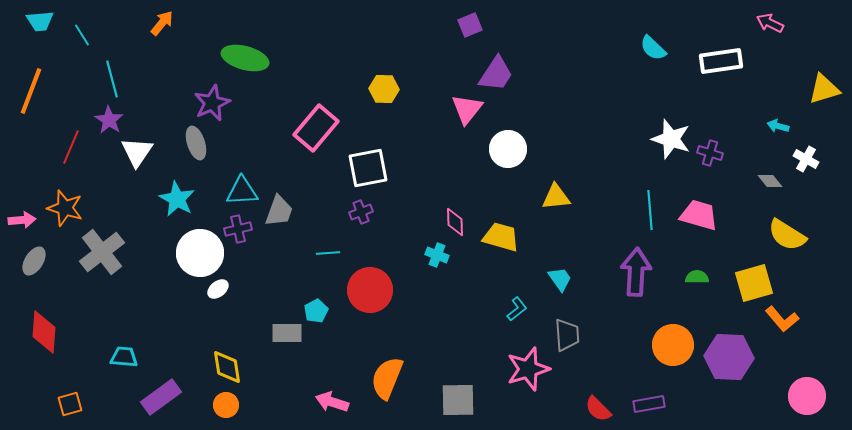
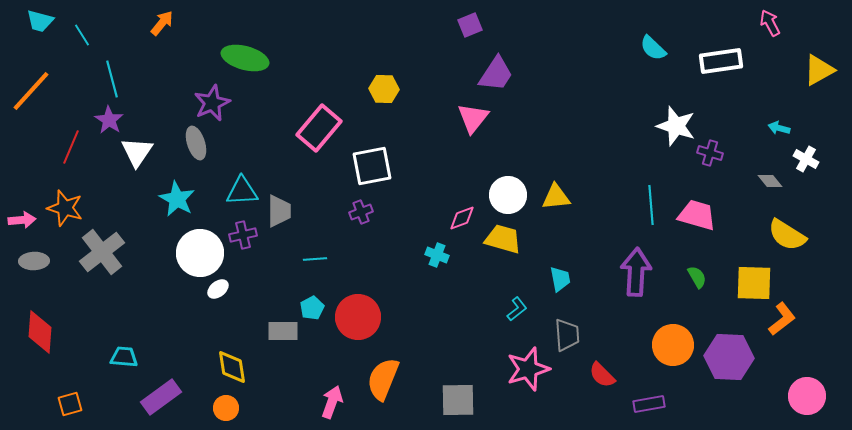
cyan trapezoid at (40, 21): rotated 20 degrees clockwise
pink arrow at (770, 23): rotated 36 degrees clockwise
yellow triangle at (824, 89): moved 5 px left, 19 px up; rotated 12 degrees counterclockwise
orange line at (31, 91): rotated 21 degrees clockwise
pink triangle at (467, 109): moved 6 px right, 9 px down
cyan arrow at (778, 126): moved 1 px right, 2 px down
pink rectangle at (316, 128): moved 3 px right
white star at (671, 139): moved 5 px right, 13 px up
white circle at (508, 149): moved 46 px down
white square at (368, 168): moved 4 px right, 2 px up
cyan line at (650, 210): moved 1 px right, 5 px up
gray trapezoid at (279, 211): rotated 20 degrees counterclockwise
pink trapezoid at (699, 215): moved 2 px left
pink diamond at (455, 222): moved 7 px right, 4 px up; rotated 72 degrees clockwise
purple cross at (238, 229): moved 5 px right, 6 px down
yellow trapezoid at (501, 237): moved 2 px right, 2 px down
cyan line at (328, 253): moved 13 px left, 6 px down
gray ellipse at (34, 261): rotated 56 degrees clockwise
green semicircle at (697, 277): rotated 60 degrees clockwise
cyan trapezoid at (560, 279): rotated 24 degrees clockwise
yellow square at (754, 283): rotated 18 degrees clockwise
red circle at (370, 290): moved 12 px left, 27 px down
cyan pentagon at (316, 311): moved 4 px left, 3 px up
orange L-shape at (782, 319): rotated 88 degrees counterclockwise
red diamond at (44, 332): moved 4 px left
gray rectangle at (287, 333): moved 4 px left, 2 px up
yellow diamond at (227, 367): moved 5 px right
orange semicircle at (387, 378): moved 4 px left, 1 px down
pink arrow at (332, 402): rotated 92 degrees clockwise
orange circle at (226, 405): moved 3 px down
red semicircle at (598, 409): moved 4 px right, 34 px up
